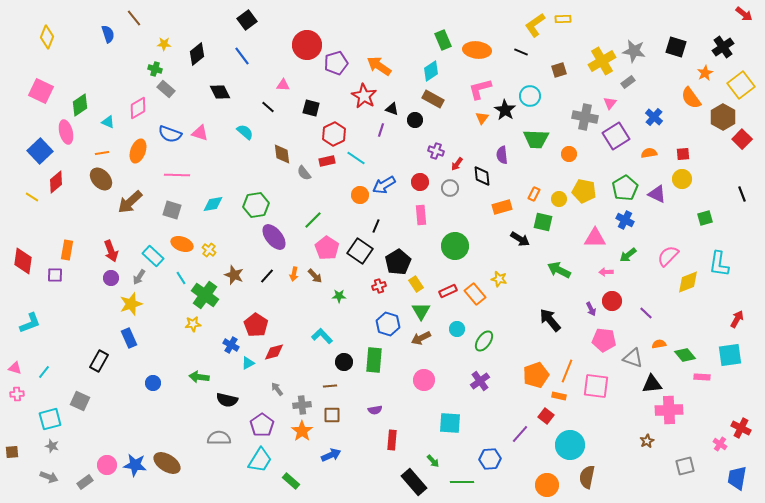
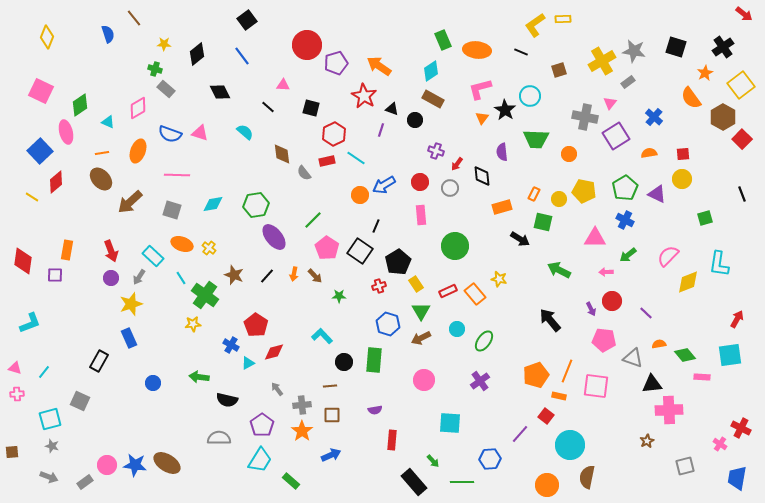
purple semicircle at (502, 155): moved 3 px up
yellow cross at (209, 250): moved 2 px up
